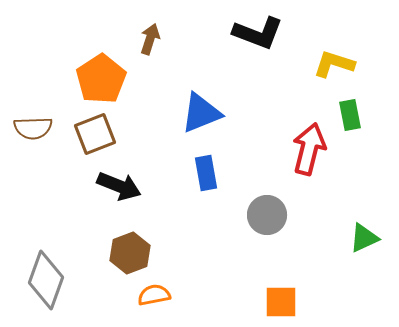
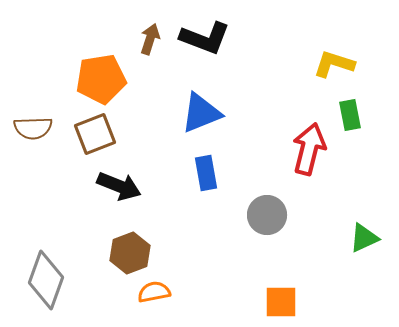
black L-shape: moved 53 px left, 5 px down
orange pentagon: rotated 24 degrees clockwise
orange semicircle: moved 3 px up
